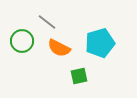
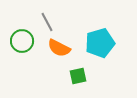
gray line: rotated 24 degrees clockwise
green square: moved 1 px left
